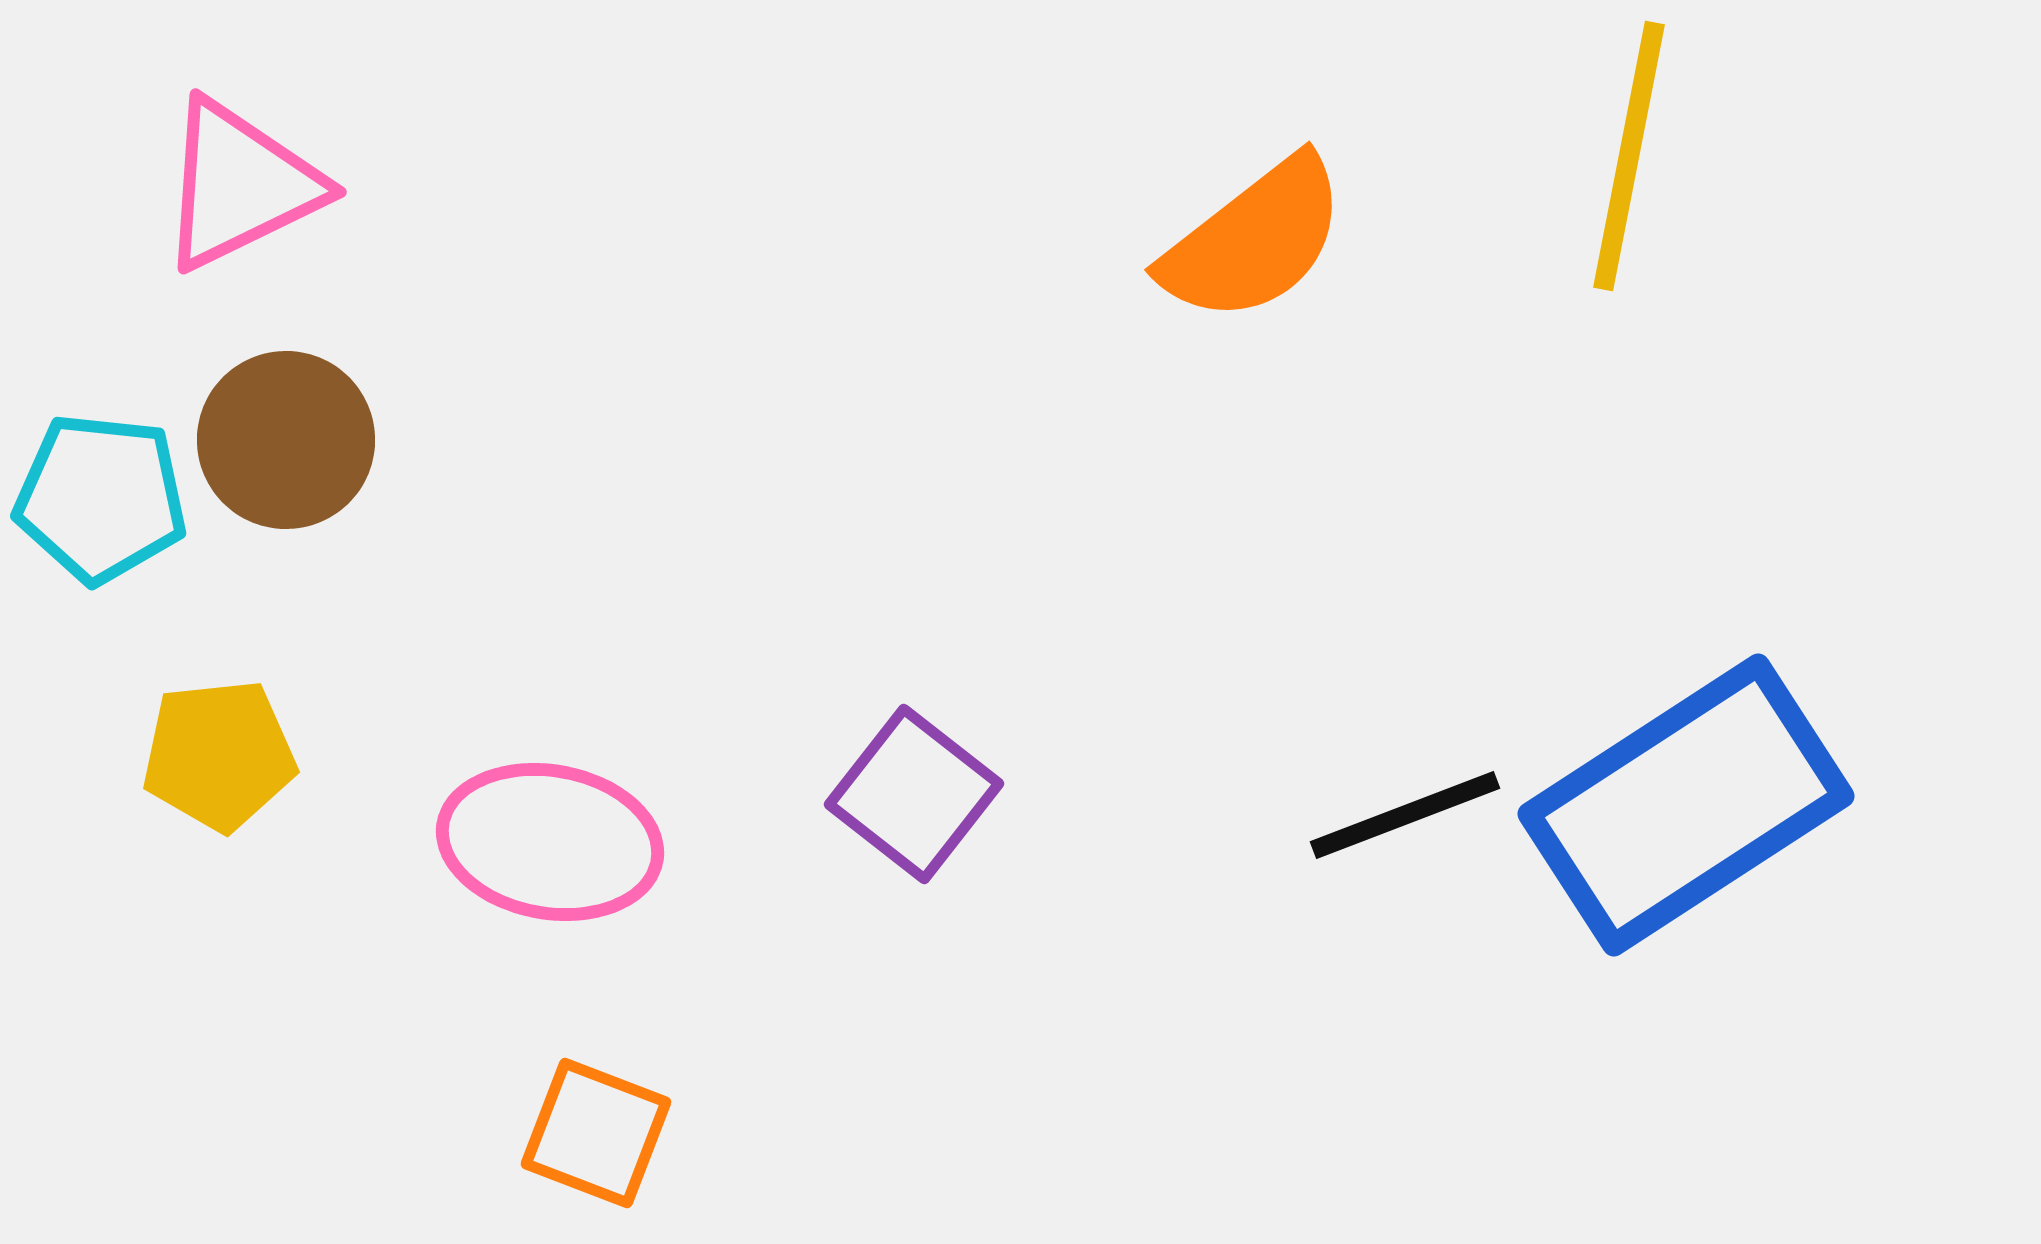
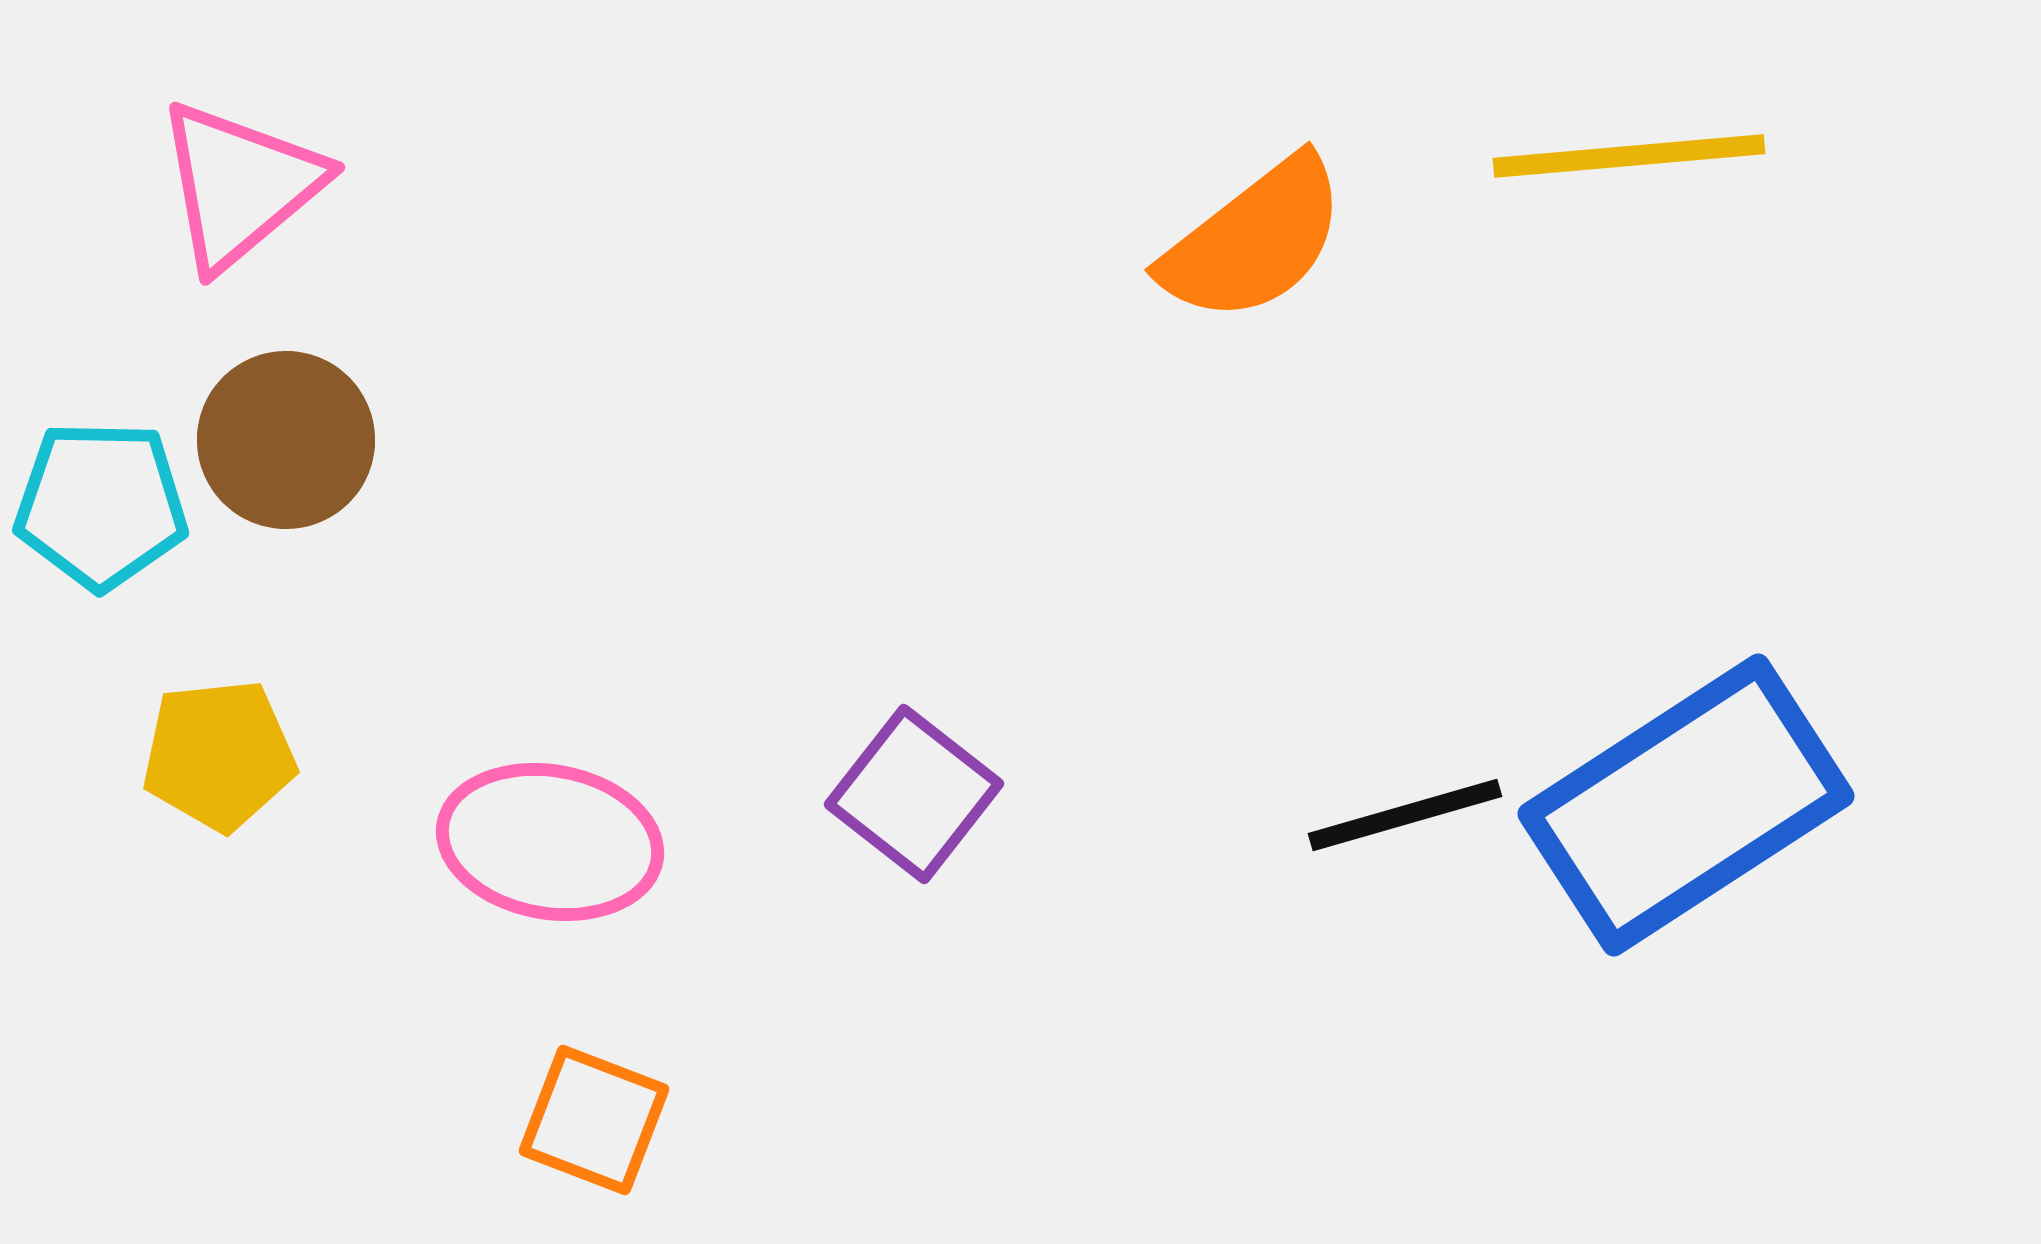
yellow line: rotated 74 degrees clockwise
pink triangle: rotated 14 degrees counterclockwise
cyan pentagon: moved 7 px down; rotated 5 degrees counterclockwise
black line: rotated 5 degrees clockwise
orange square: moved 2 px left, 13 px up
